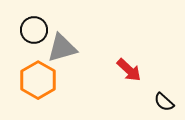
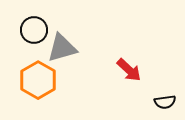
black semicircle: moved 1 px right; rotated 50 degrees counterclockwise
